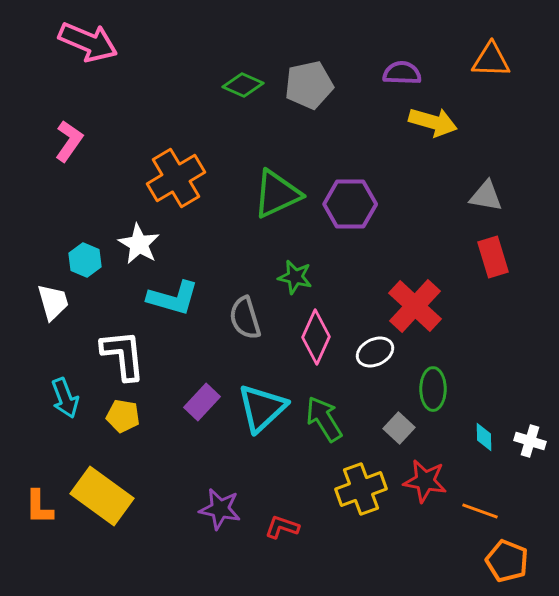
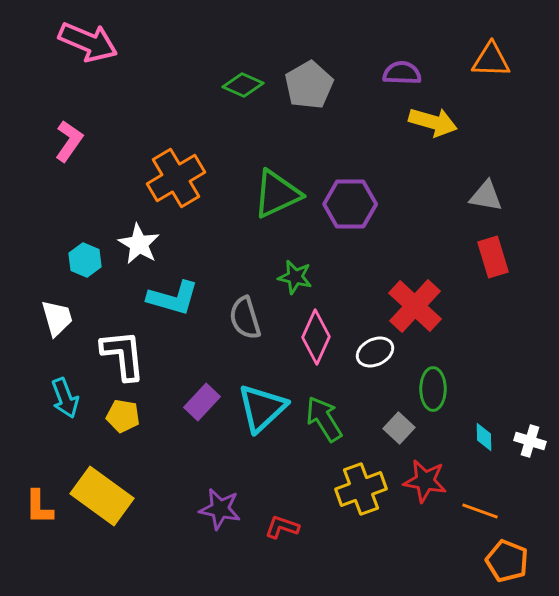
gray pentagon: rotated 18 degrees counterclockwise
white trapezoid: moved 4 px right, 16 px down
